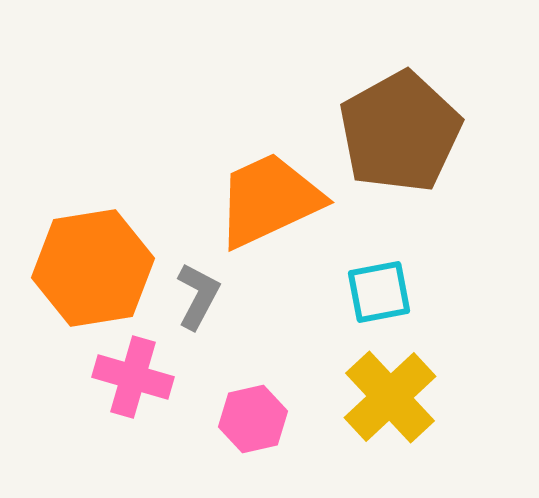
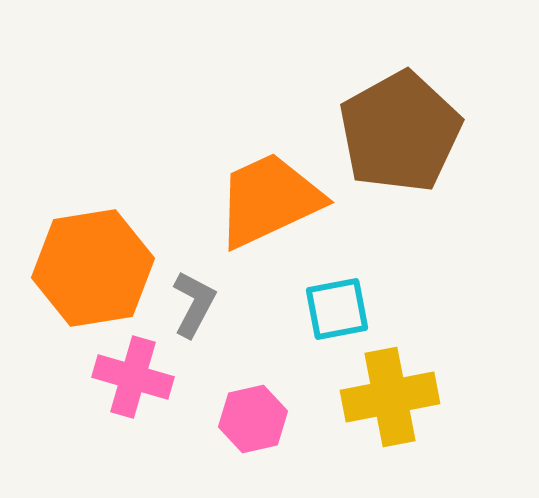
cyan square: moved 42 px left, 17 px down
gray L-shape: moved 4 px left, 8 px down
yellow cross: rotated 32 degrees clockwise
